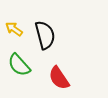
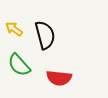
red semicircle: rotated 50 degrees counterclockwise
